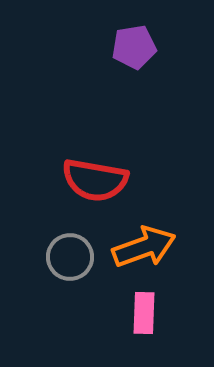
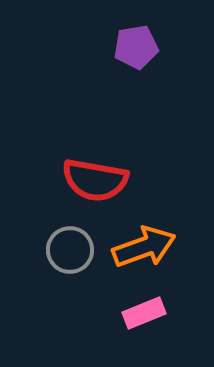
purple pentagon: moved 2 px right
gray circle: moved 7 px up
pink rectangle: rotated 66 degrees clockwise
